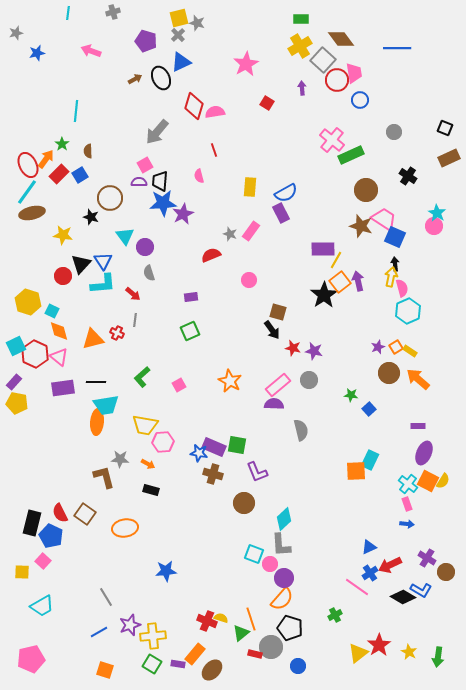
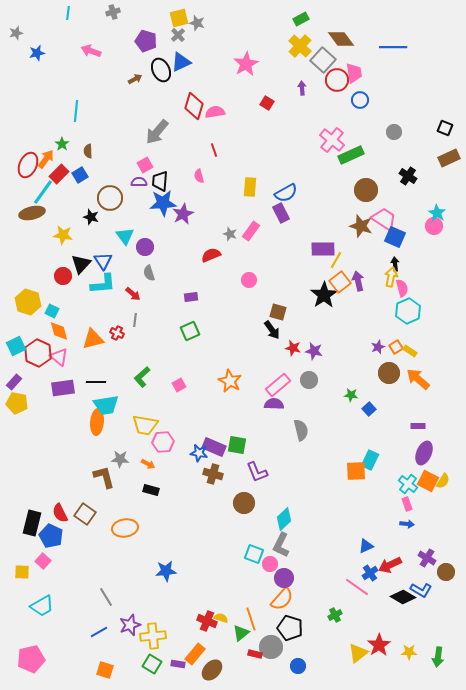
green rectangle at (301, 19): rotated 28 degrees counterclockwise
yellow cross at (300, 46): rotated 15 degrees counterclockwise
blue line at (397, 48): moved 4 px left, 1 px up
black ellipse at (161, 78): moved 8 px up
red ellipse at (28, 165): rotated 50 degrees clockwise
cyan line at (27, 192): moved 16 px right
red hexagon at (35, 354): moved 3 px right, 1 px up
gray L-shape at (281, 545): rotated 30 degrees clockwise
blue triangle at (369, 547): moved 3 px left, 1 px up
yellow star at (409, 652): rotated 28 degrees counterclockwise
